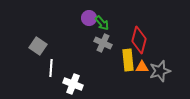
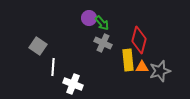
white line: moved 2 px right, 1 px up
